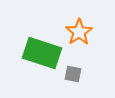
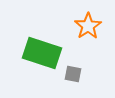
orange star: moved 9 px right, 6 px up
